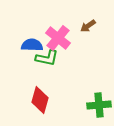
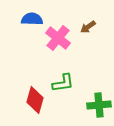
brown arrow: moved 1 px down
blue semicircle: moved 26 px up
green L-shape: moved 16 px right, 25 px down; rotated 20 degrees counterclockwise
red diamond: moved 5 px left
